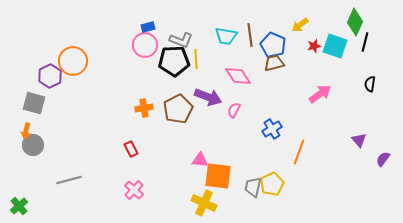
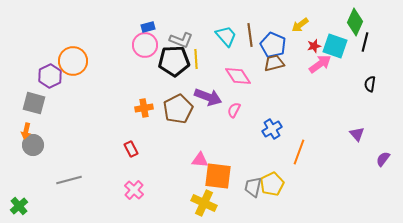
cyan trapezoid: rotated 140 degrees counterclockwise
pink arrow: moved 30 px up
purple triangle: moved 2 px left, 6 px up
